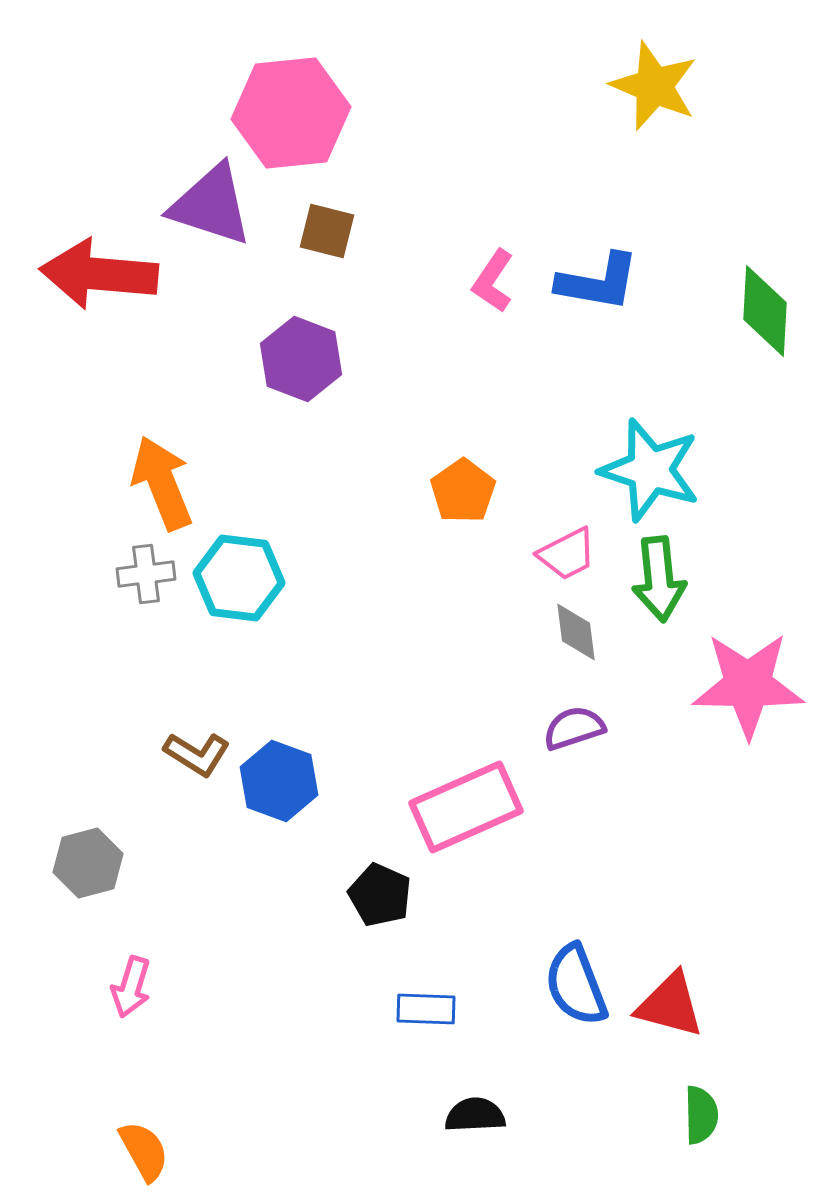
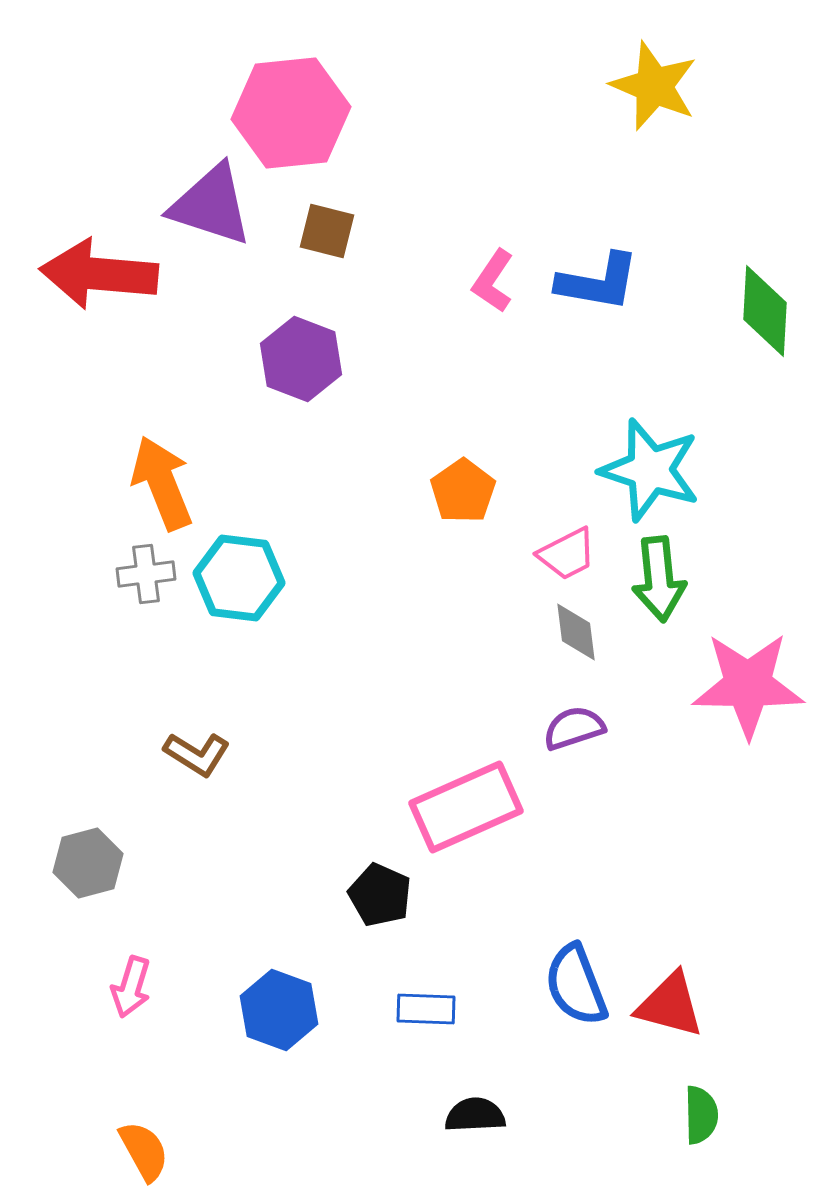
blue hexagon: moved 229 px down
